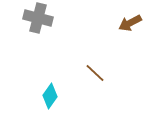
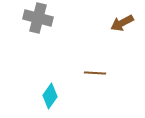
brown arrow: moved 8 px left
brown line: rotated 40 degrees counterclockwise
